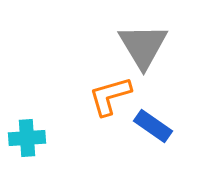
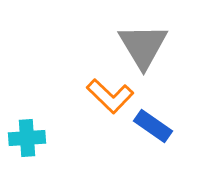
orange L-shape: rotated 120 degrees counterclockwise
